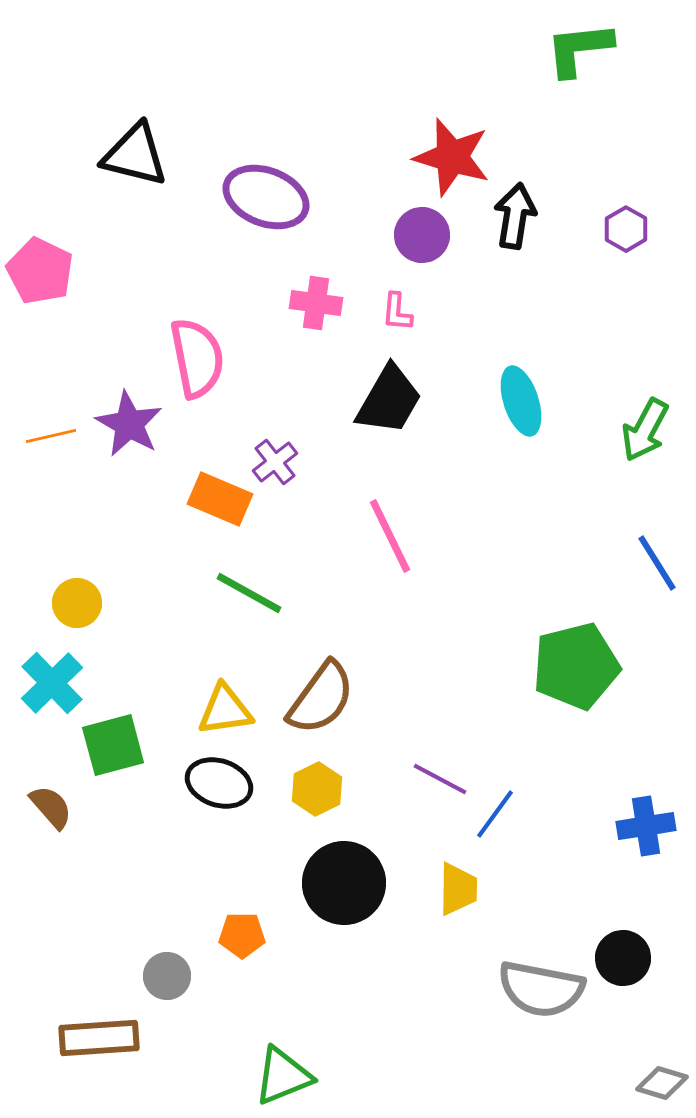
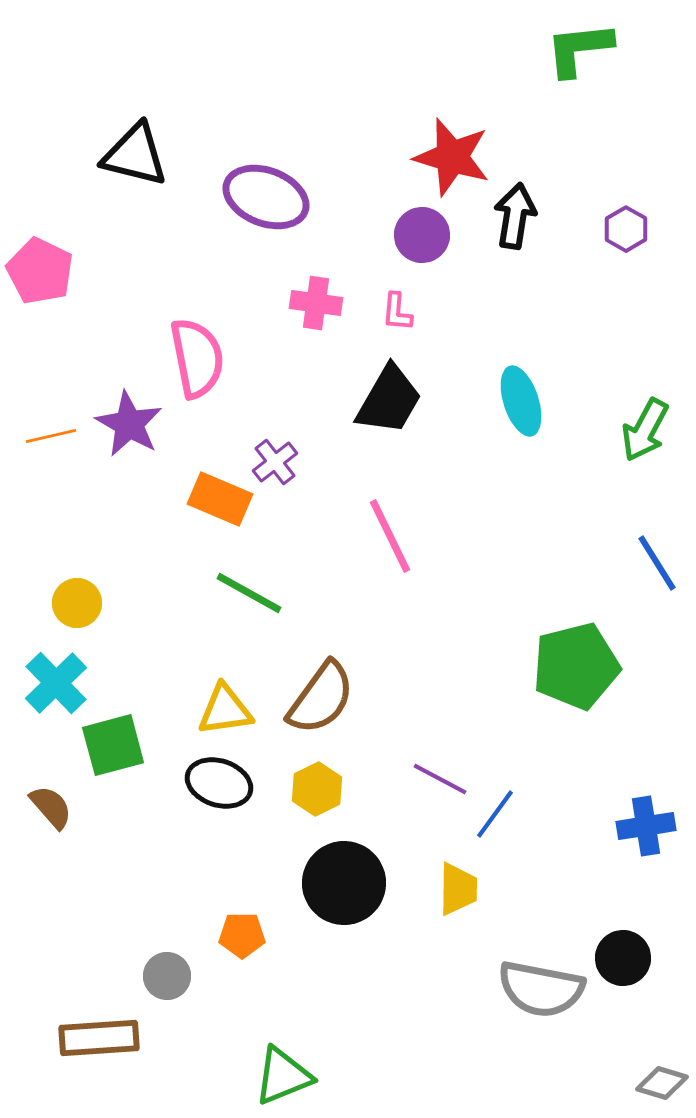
cyan cross at (52, 683): moved 4 px right
